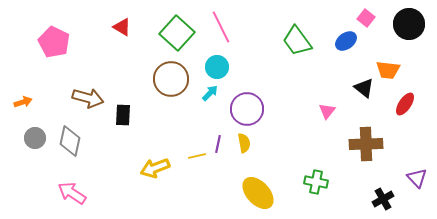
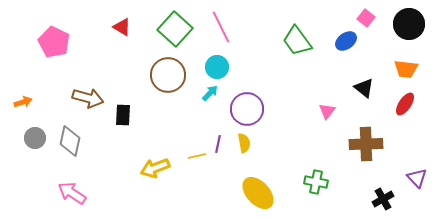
green square: moved 2 px left, 4 px up
orange trapezoid: moved 18 px right, 1 px up
brown circle: moved 3 px left, 4 px up
